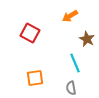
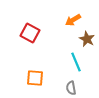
orange arrow: moved 3 px right, 4 px down
cyan line: moved 1 px right, 1 px up
orange square: rotated 12 degrees clockwise
